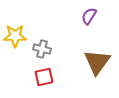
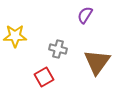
purple semicircle: moved 4 px left, 1 px up
gray cross: moved 16 px right
red square: rotated 18 degrees counterclockwise
